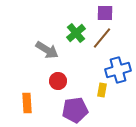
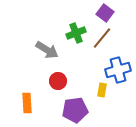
purple square: rotated 36 degrees clockwise
green cross: rotated 18 degrees clockwise
